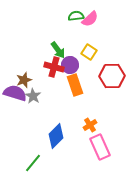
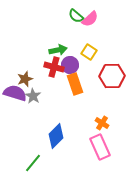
green semicircle: rotated 133 degrees counterclockwise
green arrow: rotated 66 degrees counterclockwise
brown star: moved 1 px right, 1 px up
orange rectangle: moved 1 px up
orange cross: moved 12 px right, 2 px up; rotated 24 degrees counterclockwise
